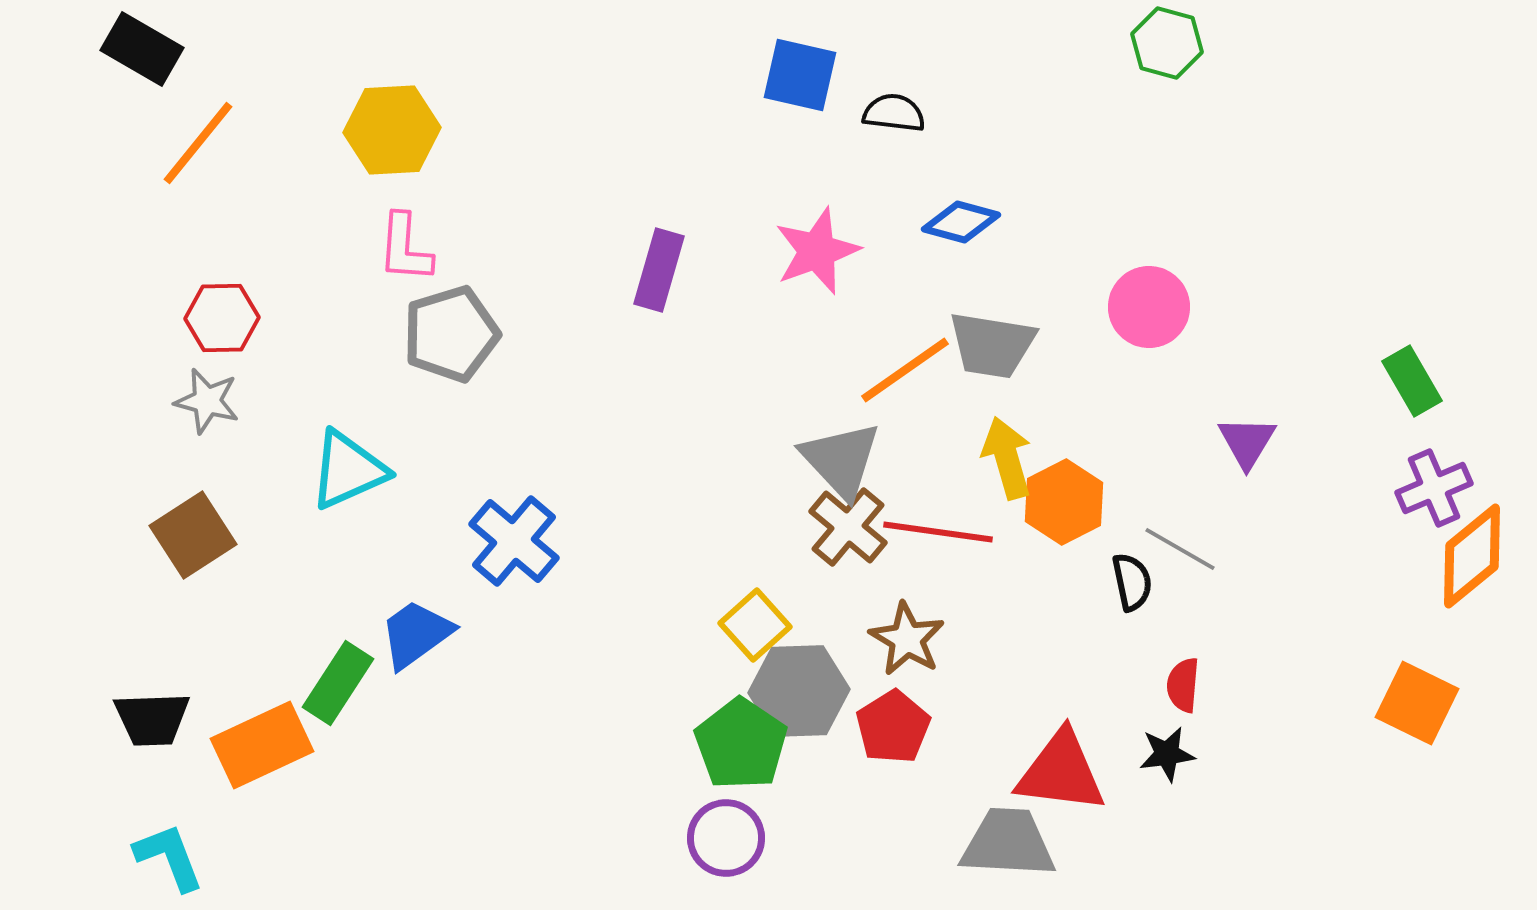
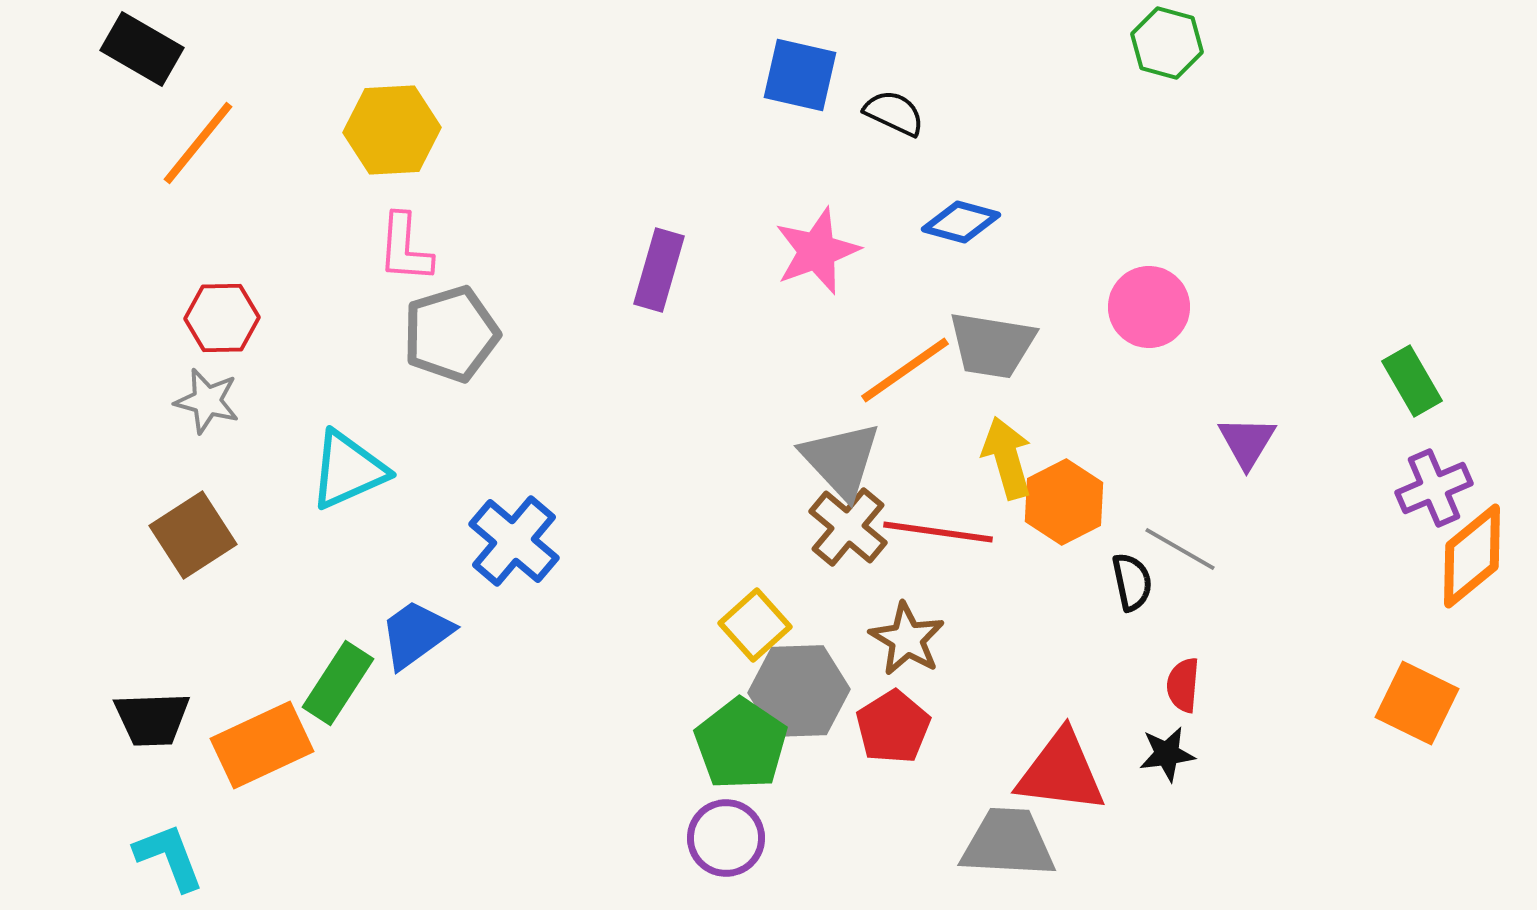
black semicircle at (894, 113): rotated 18 degrees clockwise
